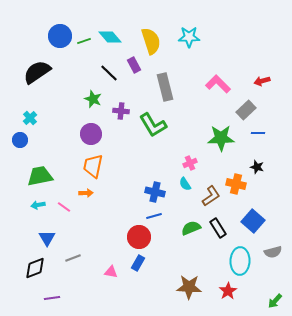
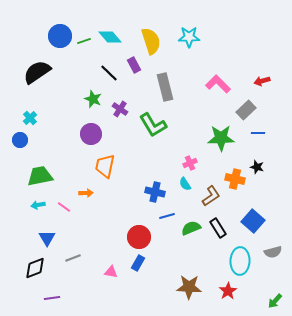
purple cross at (121, 111): moved 1 px left, 2 px up; rotated 28 degrees clockwise
orange trapezoid at (93, 166): moved 12 px right
orange cross at (236, 184): moved 1 px left, 5 px up
blue line at (154, 216): moved 13 px right
